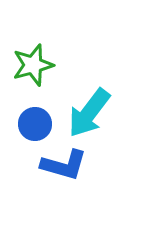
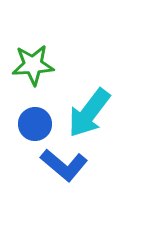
green star: rotated 12 degrees clockwise
blue L-shape: rotated 24 degrees clockwise
